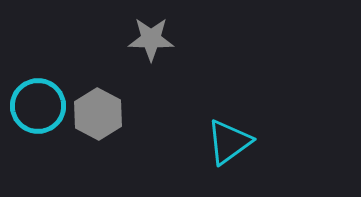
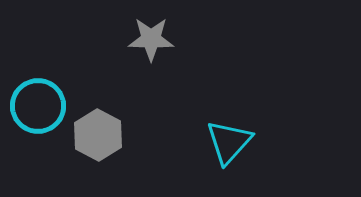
gray hexagon: moved 21 px down
cyan triangle: rotated 12 degrees counterclockwise
